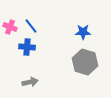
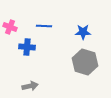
blue line: moved 13 px right; rotated 49 degrees counterclockwise
gray arrow: moved 4 px down
